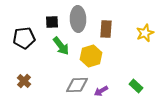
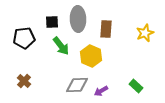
yellow hexagon: rotated 20 degrees counterclockwise
